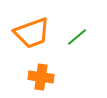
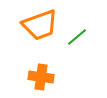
orange trapezoid: moved 8 px right, 8 px up
